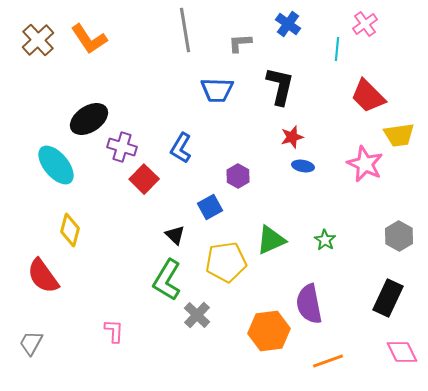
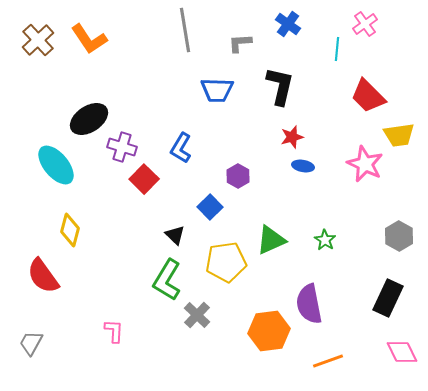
blue square: rotated 15 degrees counterclockwise
